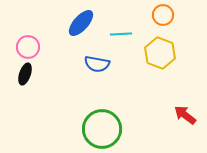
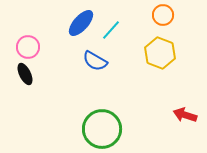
cyan line: moved 10 px left, 4 px up; rotated 45 degrees counterclockwise
blue semicircle: moved 2 px left, 3 px up; rotated 20 degrees clockwise
black ellipse: rotated 45 degrees counterclockwise
red arrow: rotated 20 degrees counterclockwise
